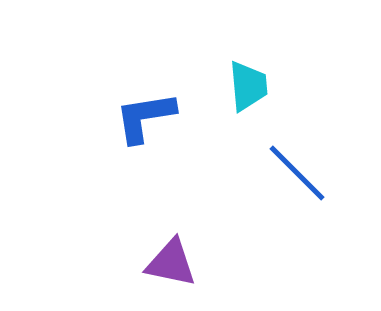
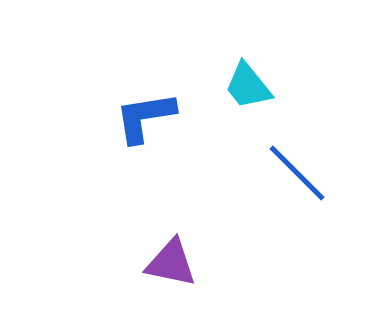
cyan trapezoid: rotated 146 degrees clockwise
